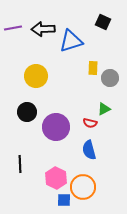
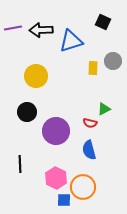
black arrow: moved 2 px left, 1 px down
gray circle: moved 3 px right, 17 px up
purple circle: moved 4 px down
